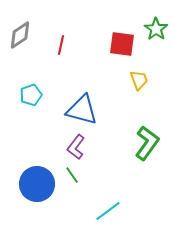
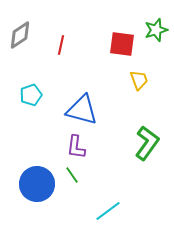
green star: moved 1 px down; rotated 20 degrees clockwise
purple L-shape: rotated 30 degrees counterclockwise
